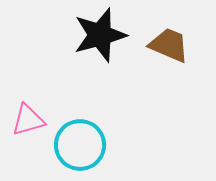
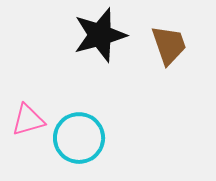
brown trapezoid: rotated 48 degrees clockwise
cyan circle: moved 1 px left, 7 px up
